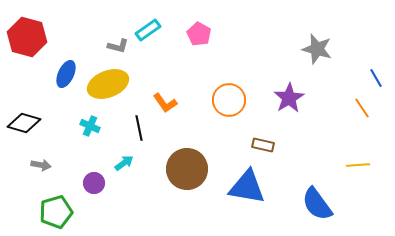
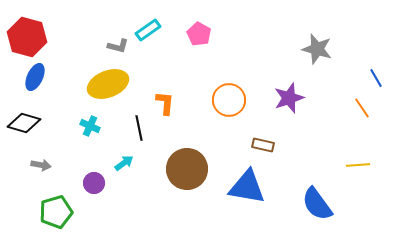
blue ellipse: moved 31 px left, 3 px down
purple star: rotated 12 degrees clockwise
orange L-shape: rotated 140 degrees counterclockwise
